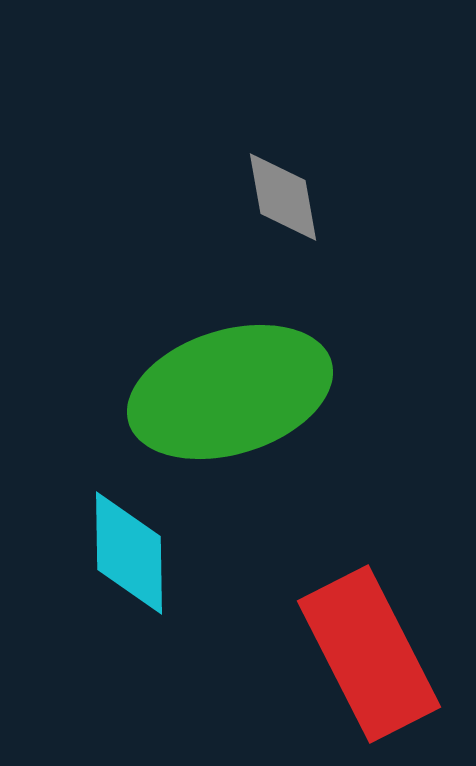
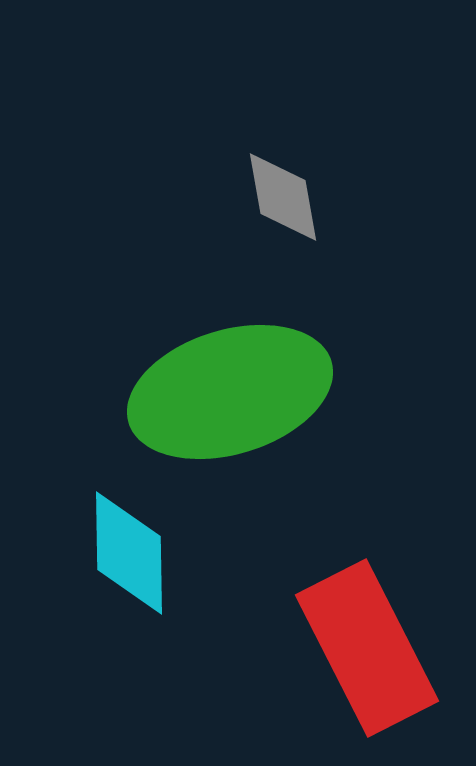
red rectangle: moved 2 px left, 6 px up
